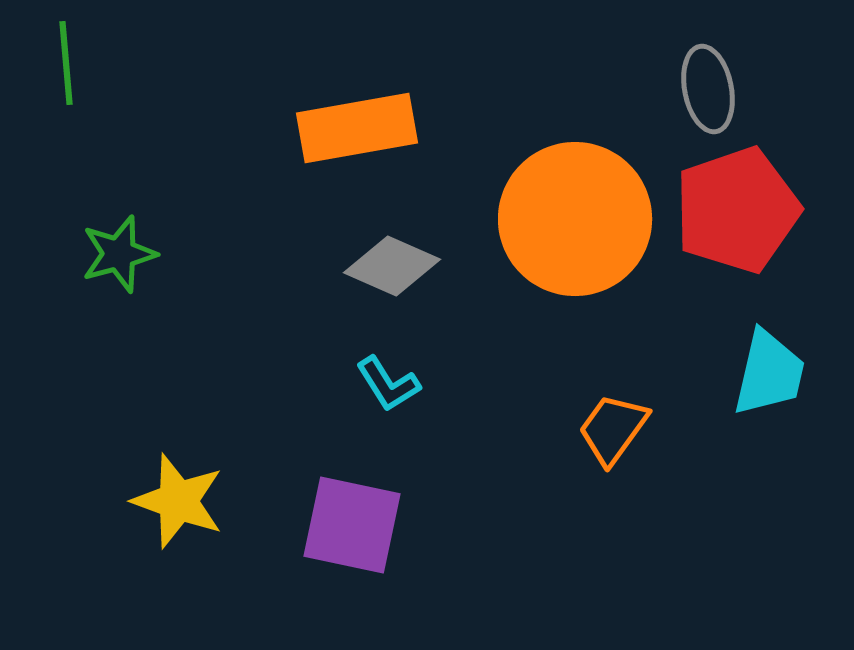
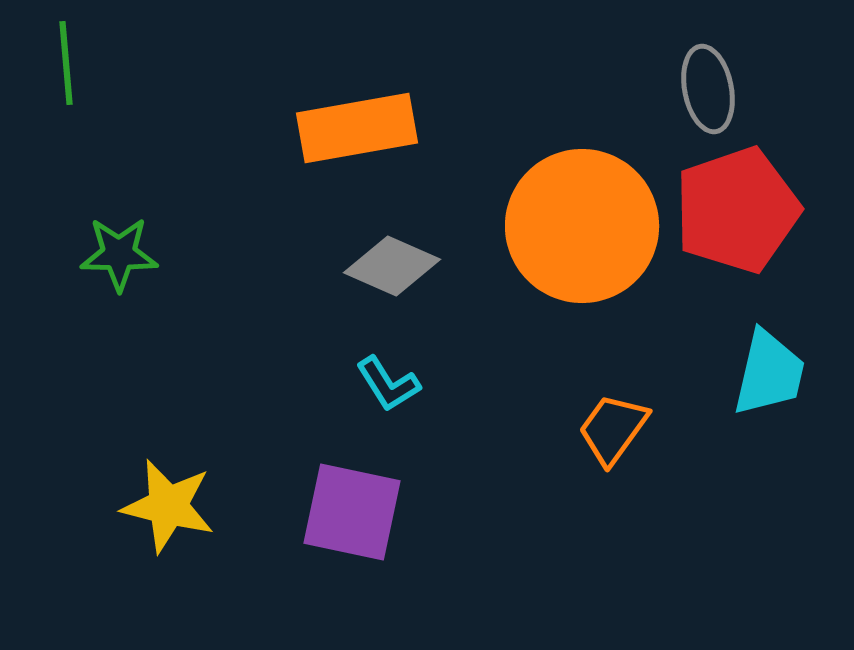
orange circle: moved 7 px right, 7 px down
green star: rotated 16 degrees clockwise
yellow star: moved 10 px left, 5 px down; rotated 6 degrees counterclockwise
purple square: moved 13 px up
